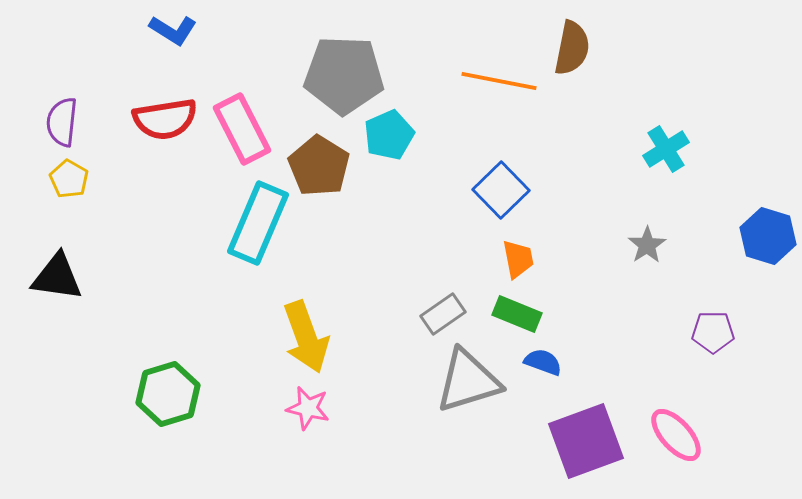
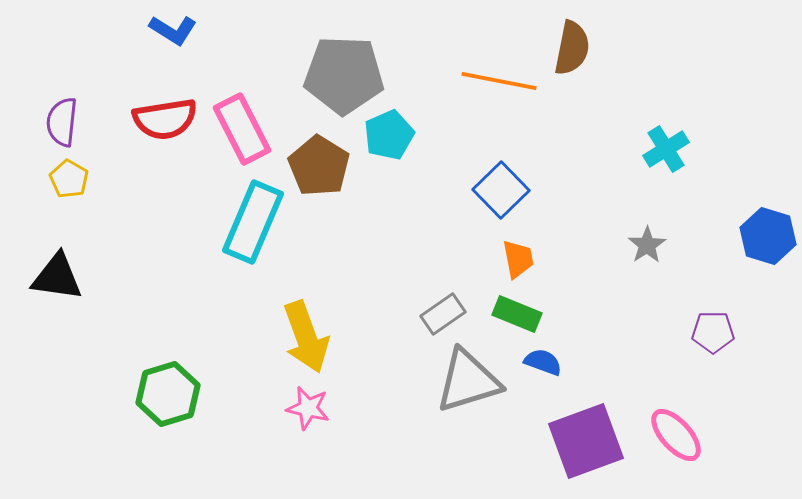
cyan rectangle: moved 5 px left, 1 px up
